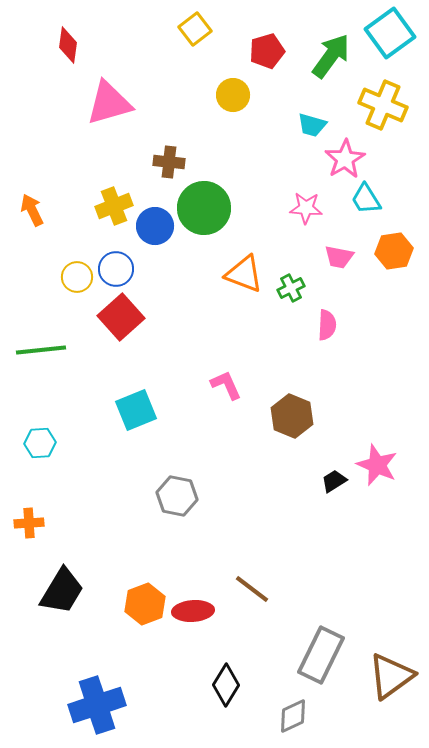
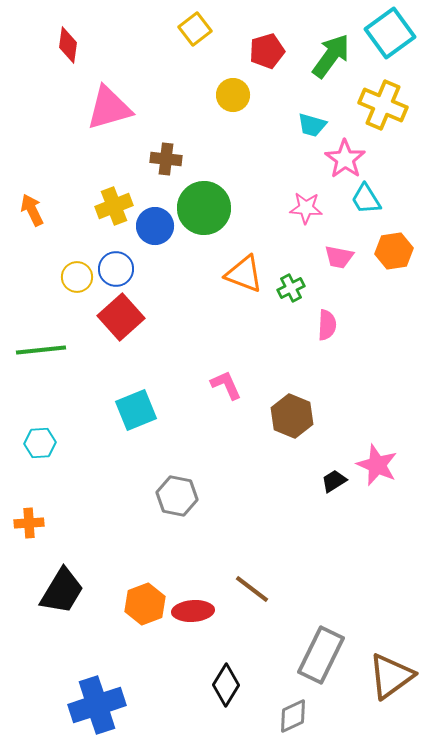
pink triangle at (109, 103): moved 5 px down
pink star at (345, 159): rotated 6 degrees counterclockwise
brown cross at (169, 162): moved 3 px left, 3 px up
